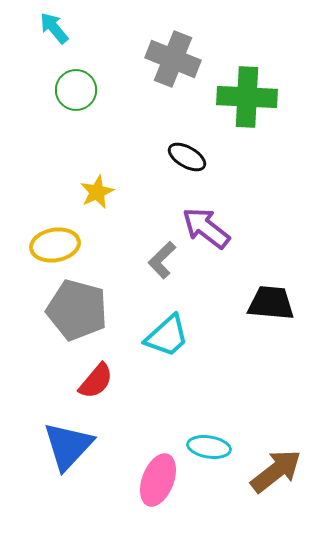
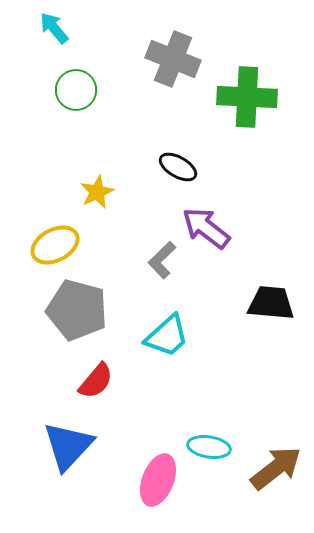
black ellipse: moved 9 px left, 10 px down
yellow ellipse: rotated 18 degrees counterclockwise
brown arrow: moved 3 px up
